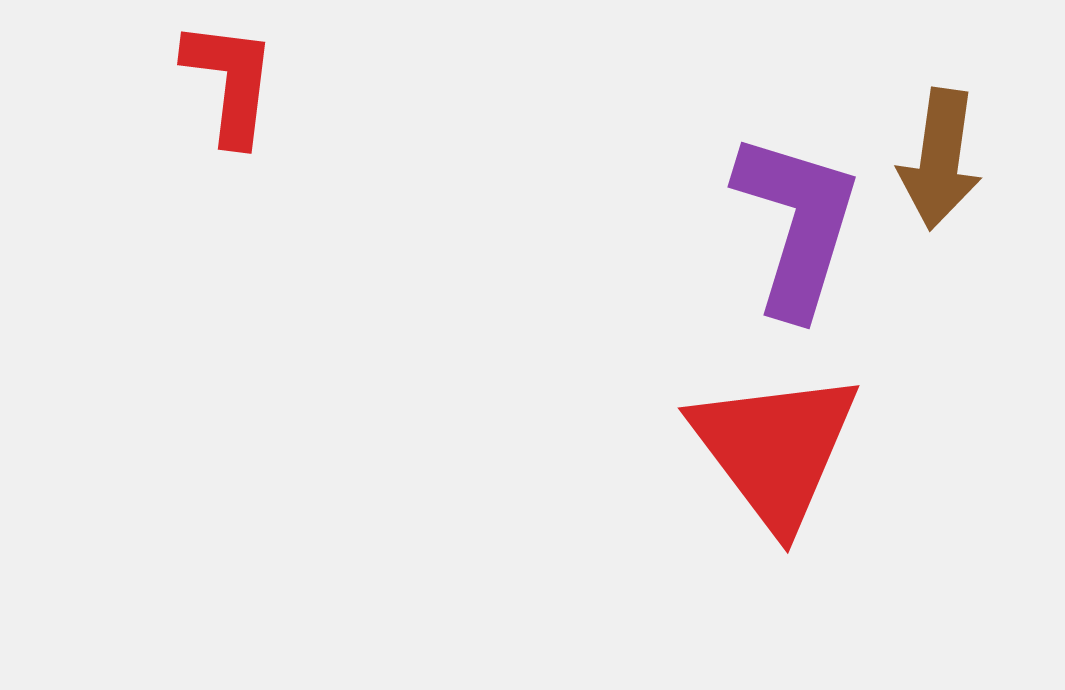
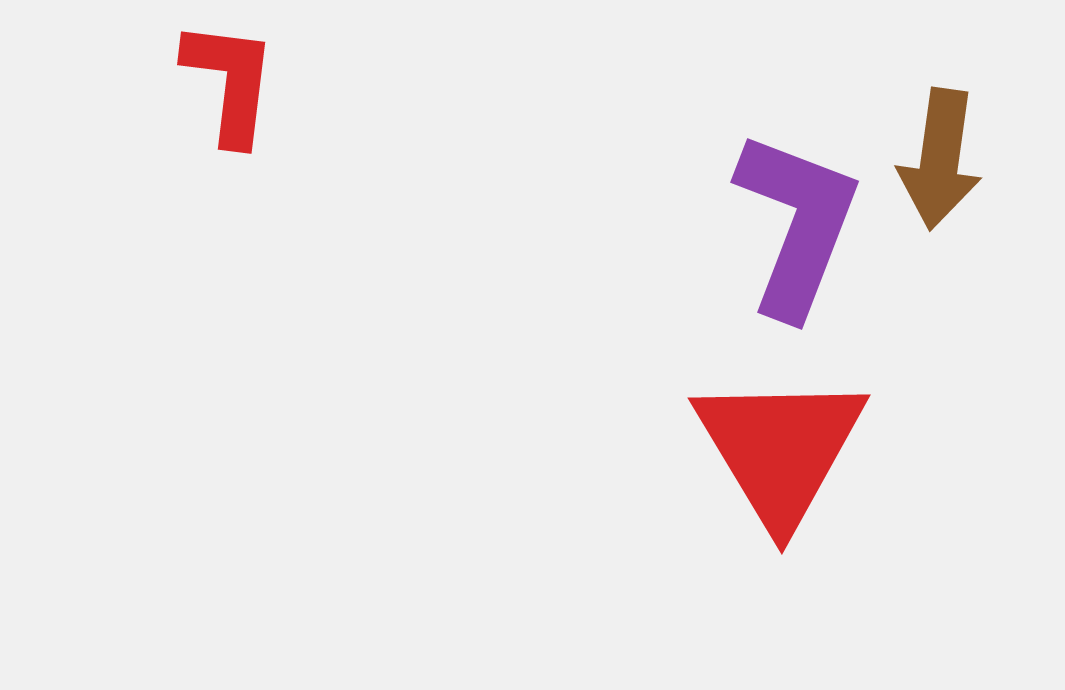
purple L-shape: rotated 4 degrees clockwise
red triangle: moved 5 px right; rotated 6 degrees clockwise
